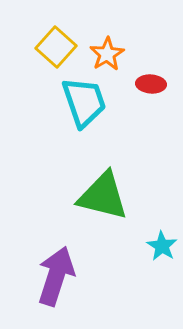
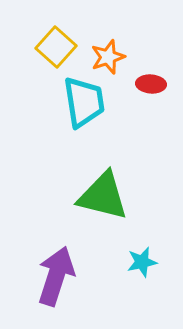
orange star: moved 1 px right, 3 px down; rotated 12 degrees clockwise
cyan trapezoid: rotated 10 degrees clockwise
cyan star: moved 20 px left, 16 px down; rotated 28 degrees clockwise
